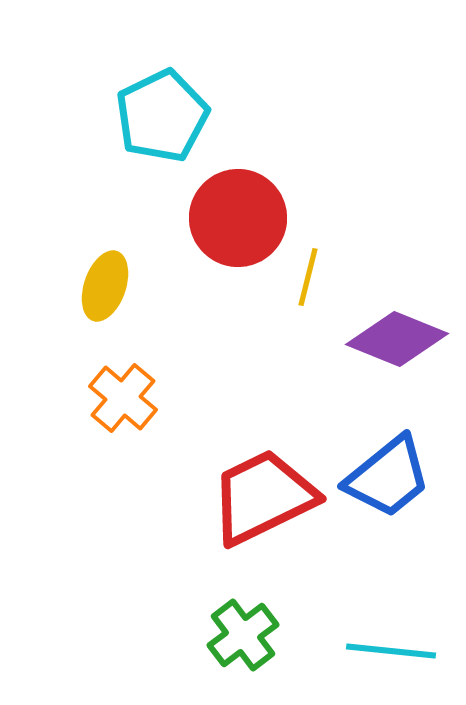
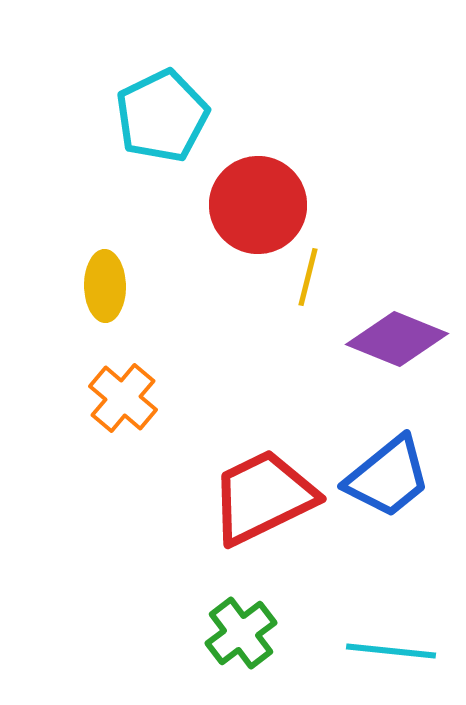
red circle: moved 20 px right, 13 px up
yellow ellipse: rotated 20 degrees counterclockwise
green cross: moved 2 px left, 2 px up
